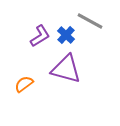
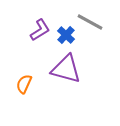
gray line: moved 1 px down
purple L-shape: moved 6 px up
orange semicircle: rotated 30 degrees counterclockwise
